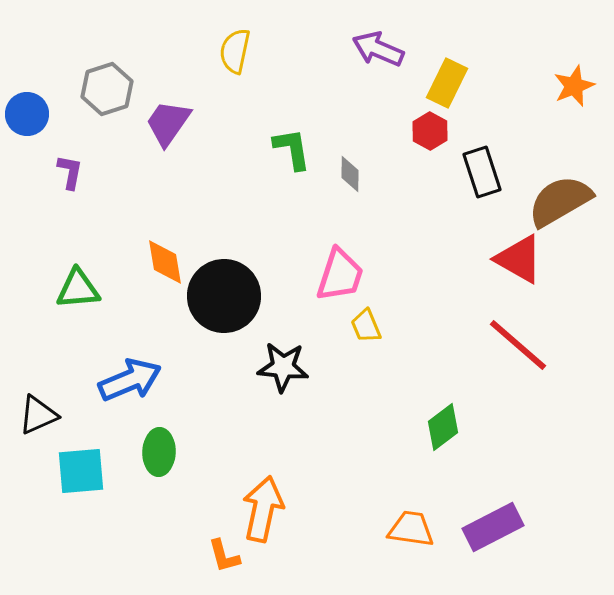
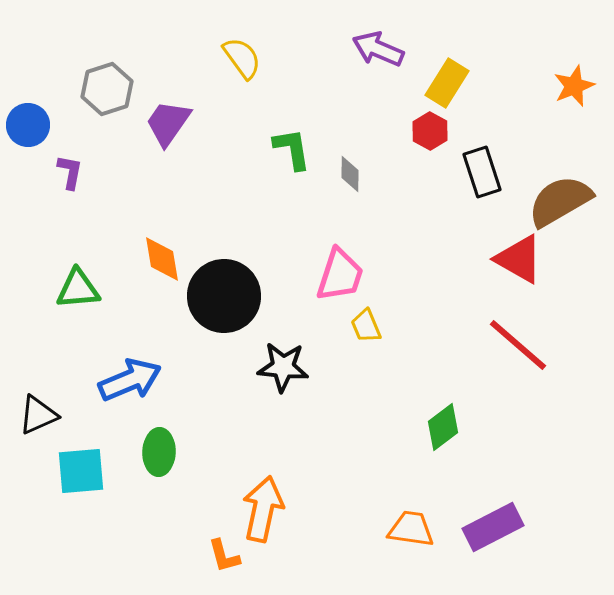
yellow semicircle: moved 7 px right, 7 px down; rotated 132 degrees clockwise
yellow rectangle: rotated 6 degrees clockwise
blue circle: moved 1 px right, 11 px down
orange diamond: moved 3 px left, 3 px up
